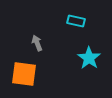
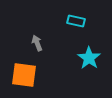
orange square: moved 1 px down
